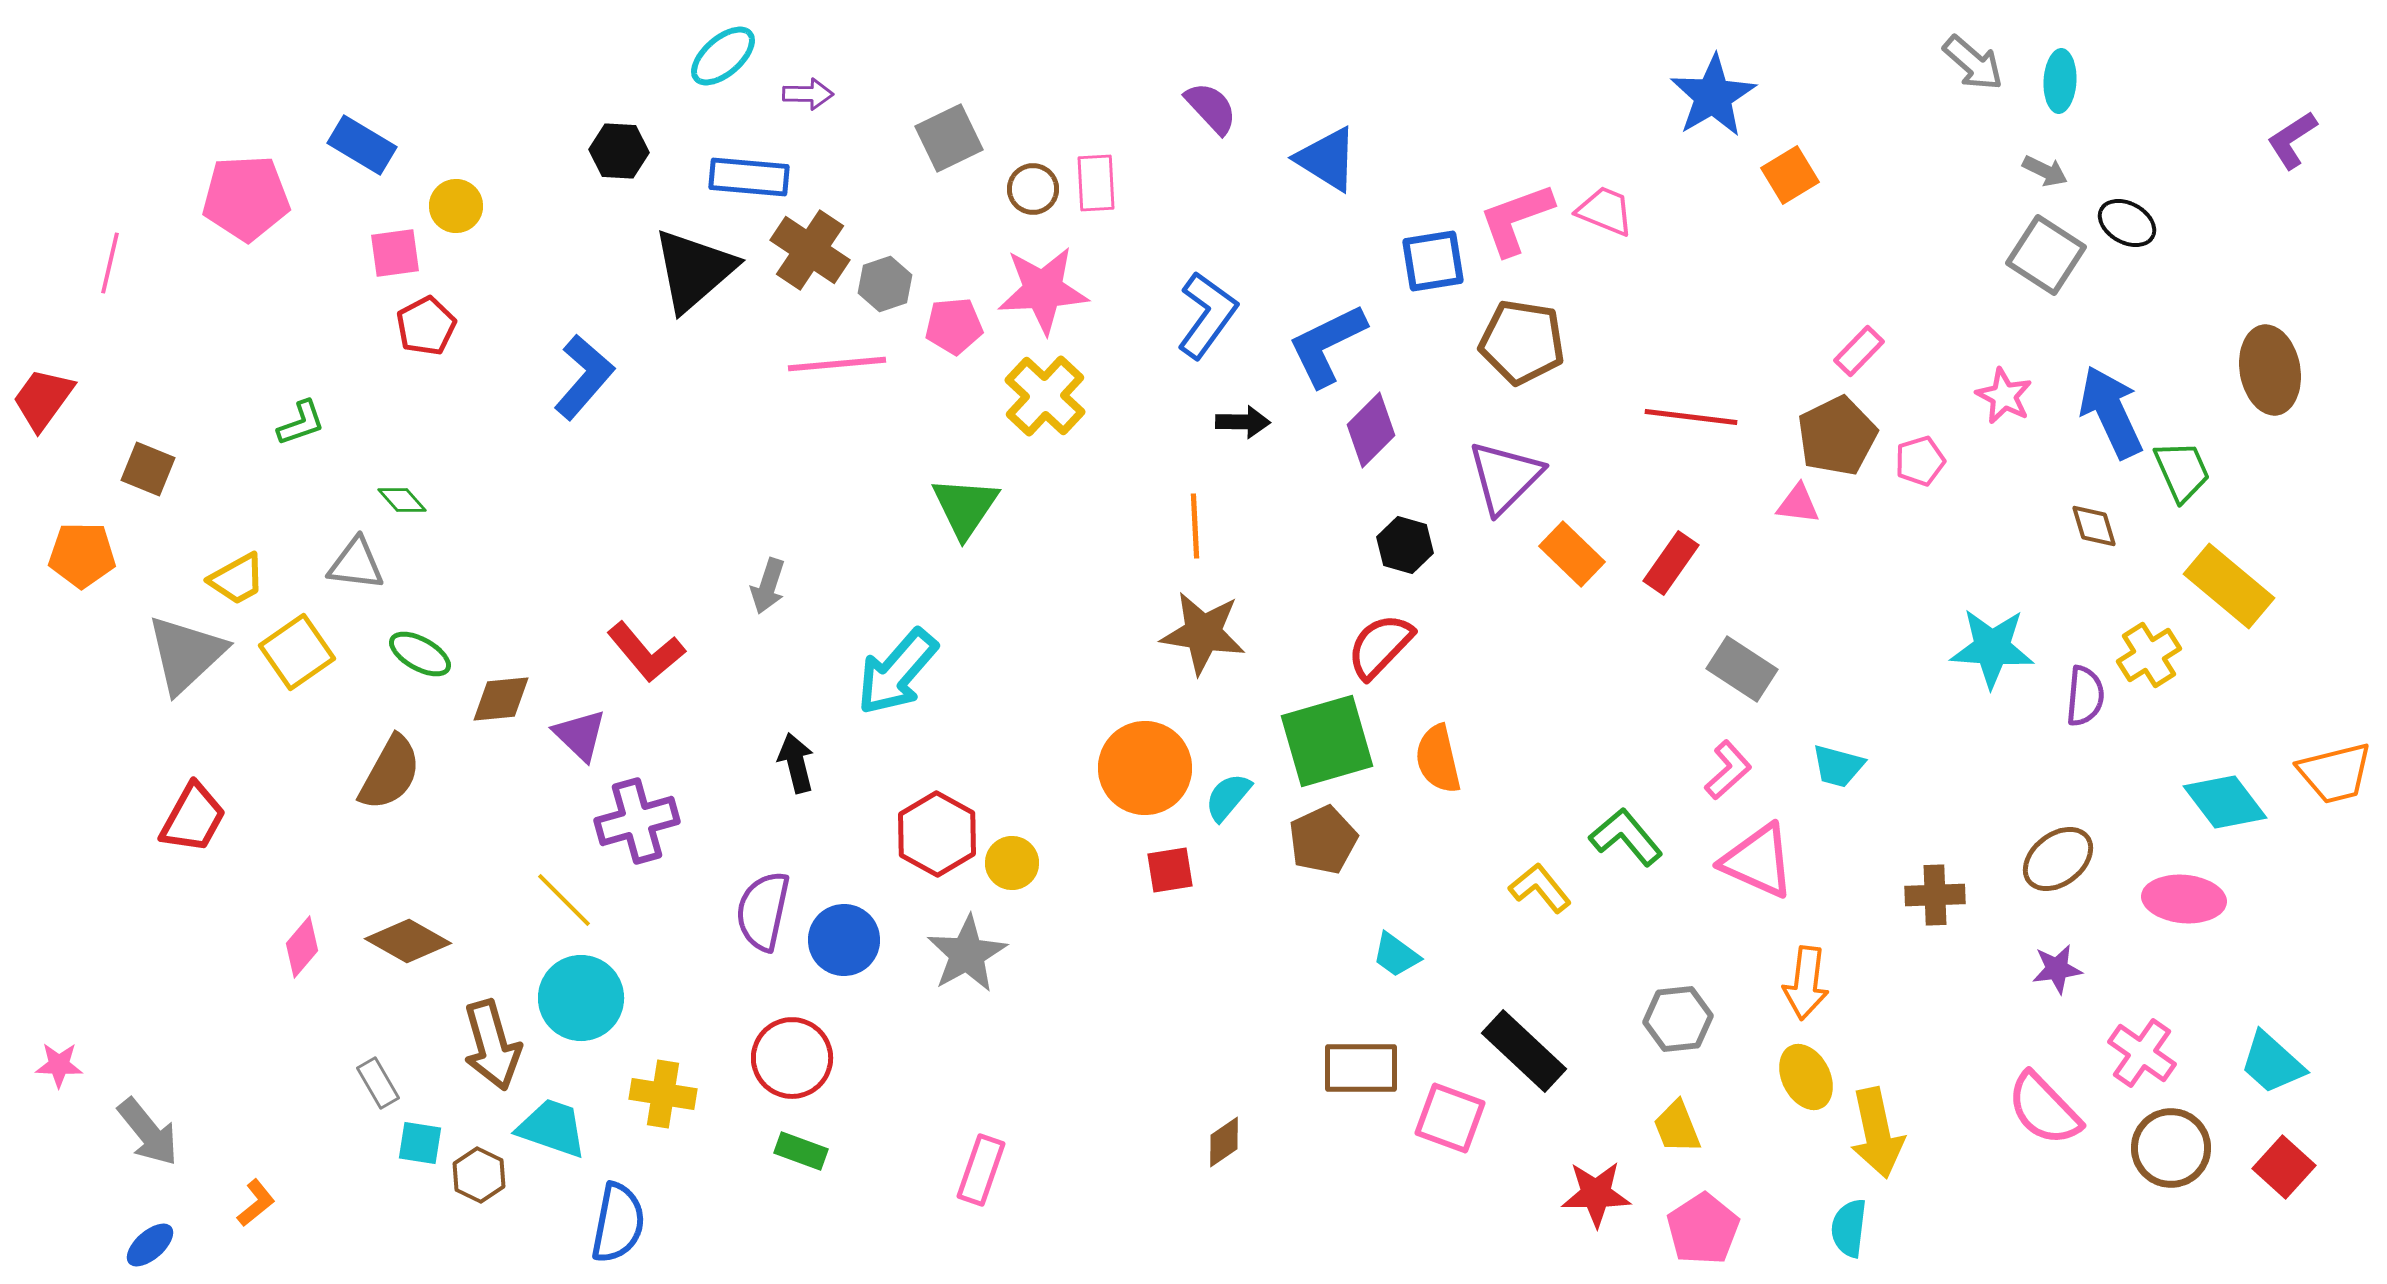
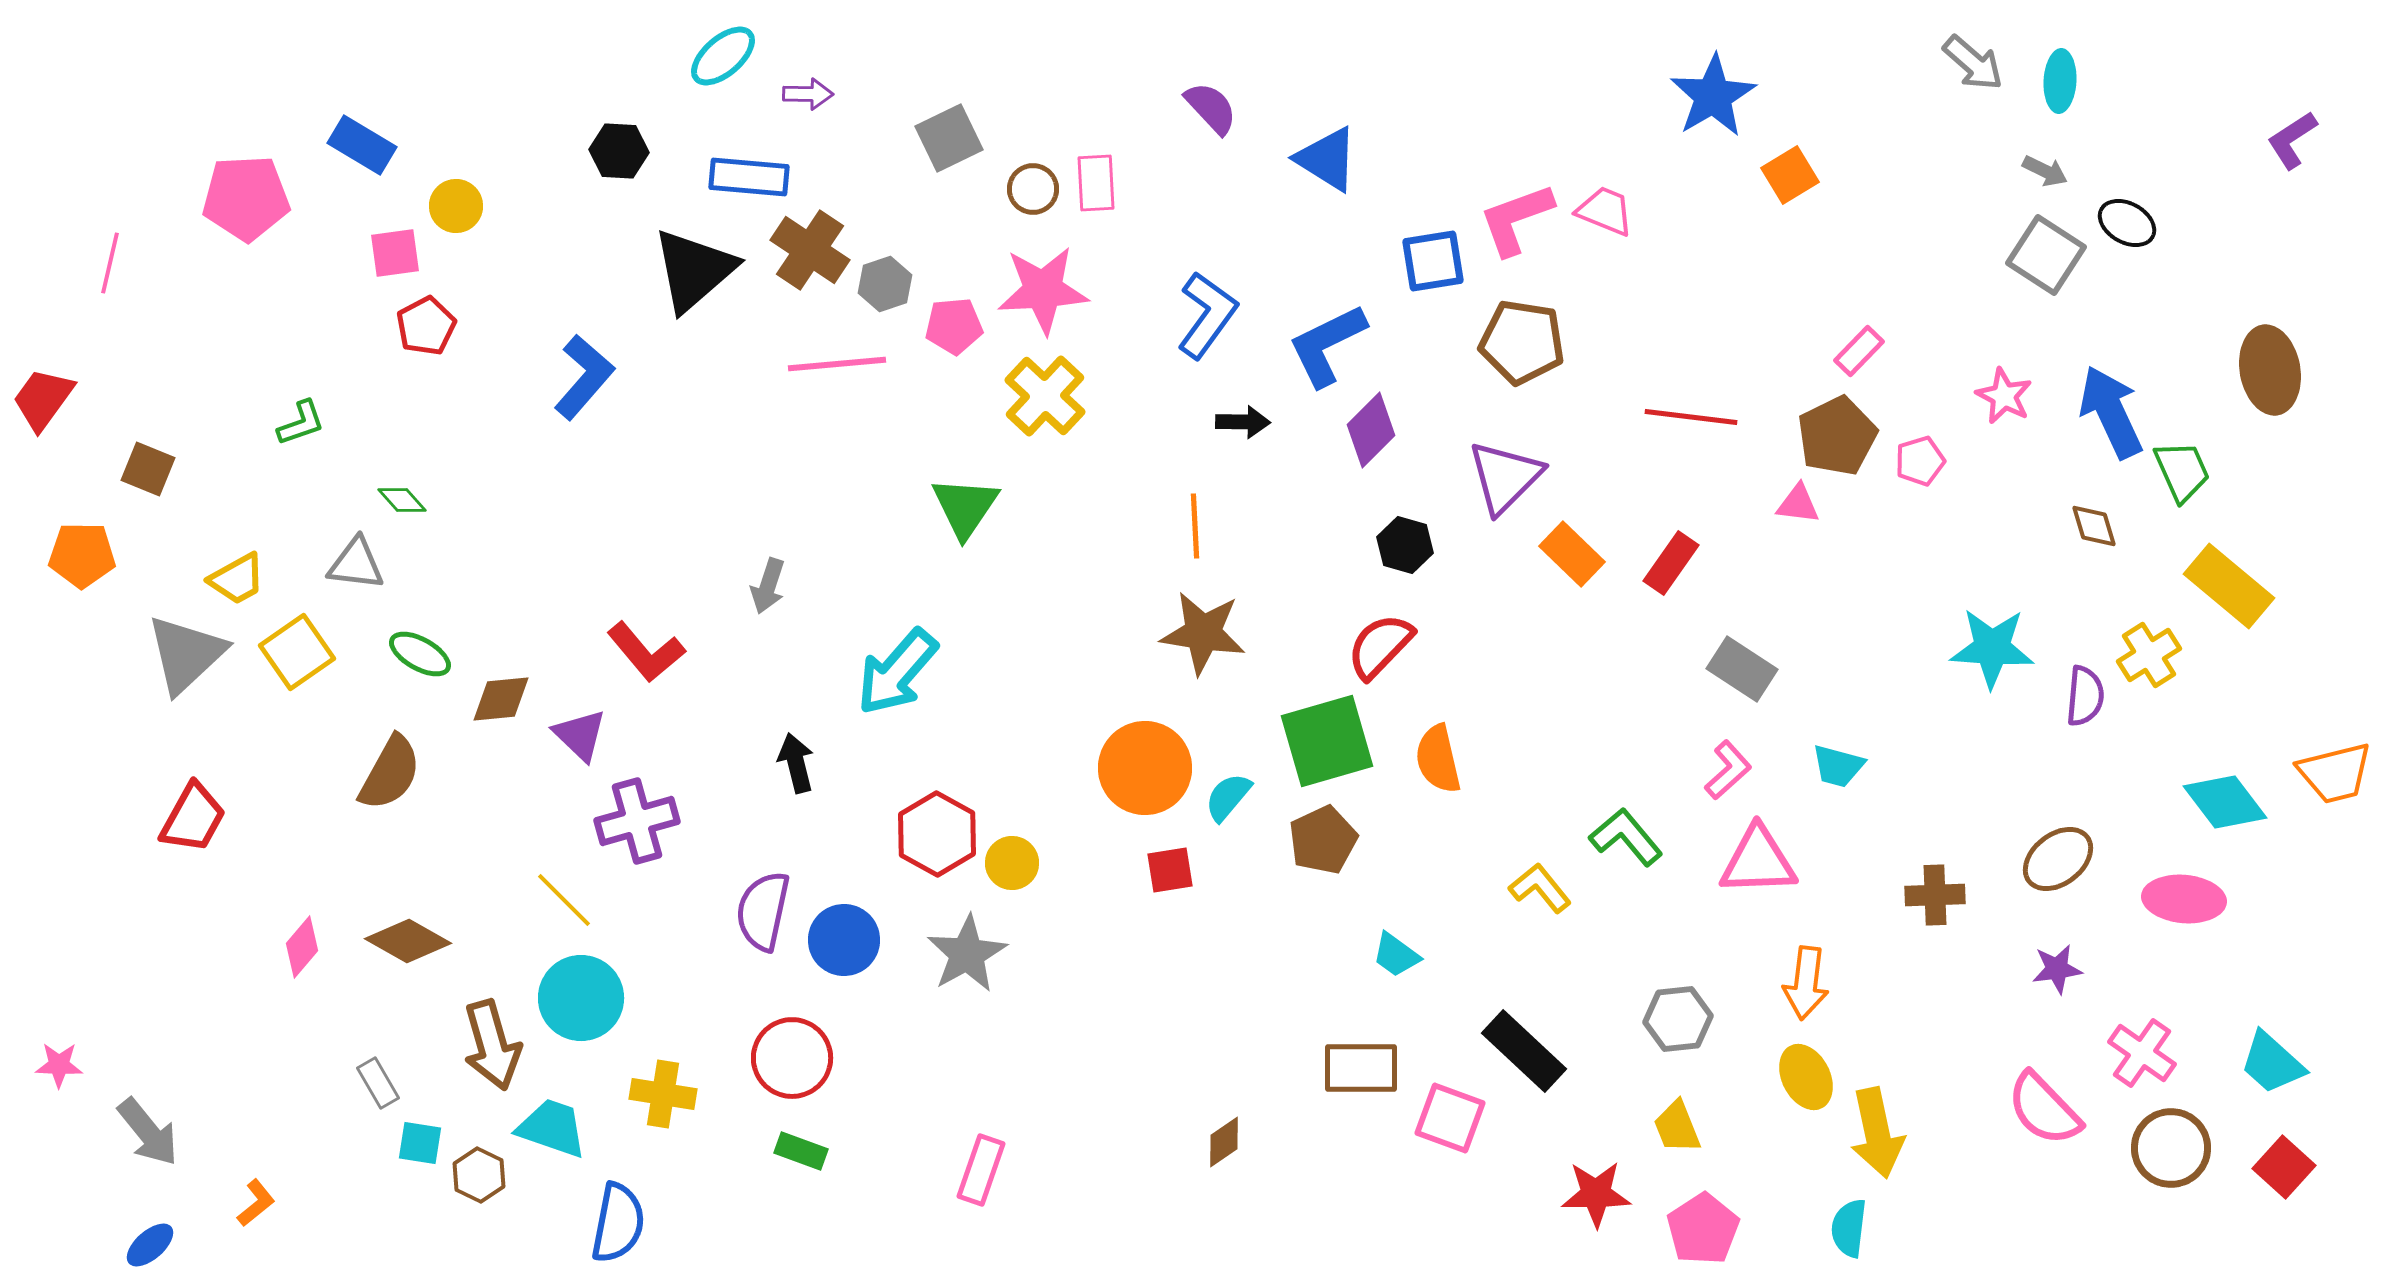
pink triangle at (1758, 861): rotated 26 degrees counterclockwise
